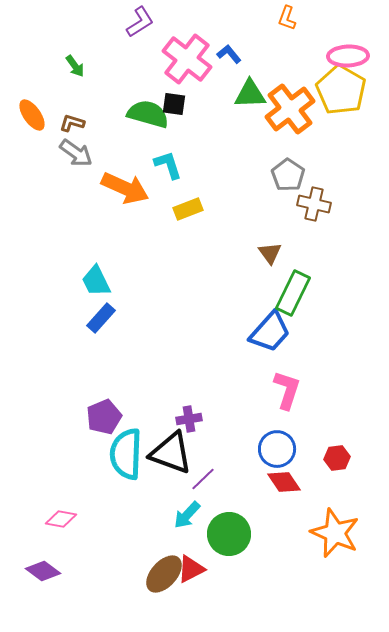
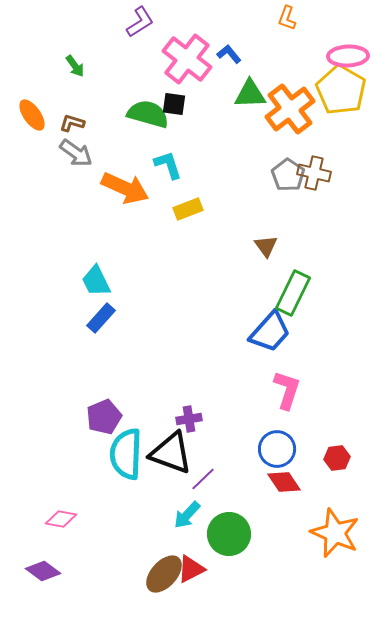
brown cross: moved 31 px up
brown triangle: moved 4 px left, 7 px up
